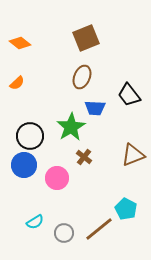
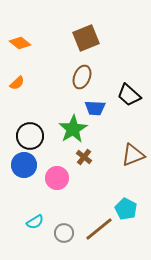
black trapezoid: rotated 10 degrees counterclockwise
green star: moved 2 px right, 2 px down
